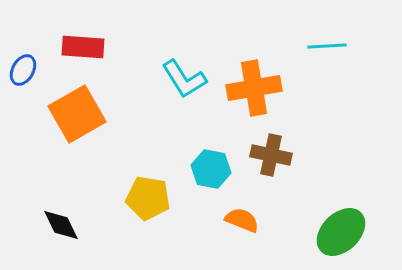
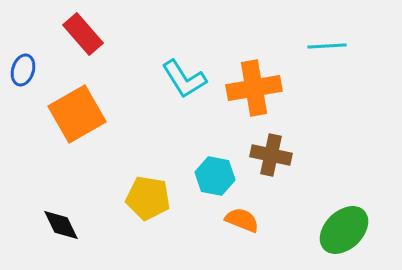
red rectangle: moved 13 px up; rotated 45 degrees clockwise
blue ellipse: rotated 12 degrees counterclockwise
cyan hexagon: moved 4 px right, 7 px down
green ellipse: moved 3 px right, 2 px up
